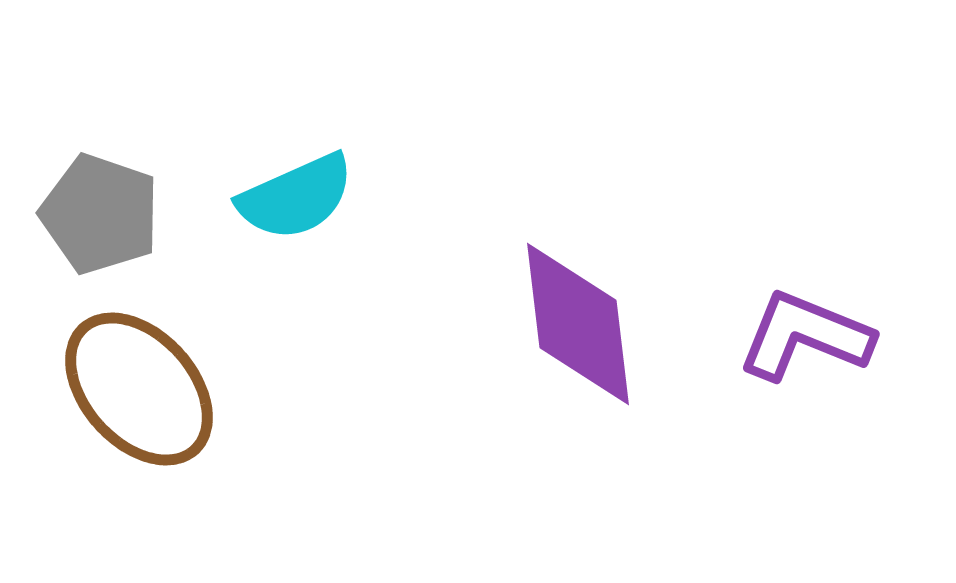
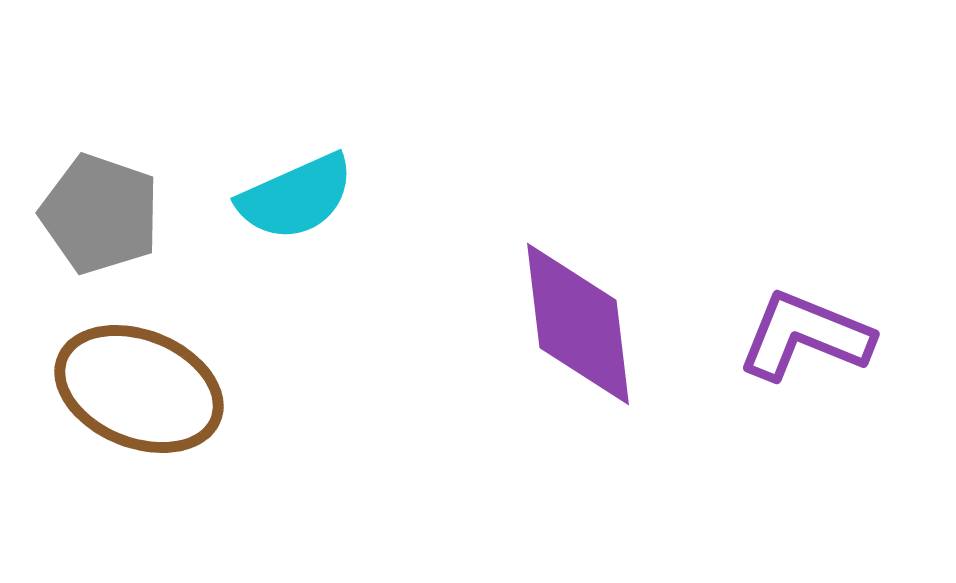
brown ellipse: rotated 26 degrees counterclockwise
